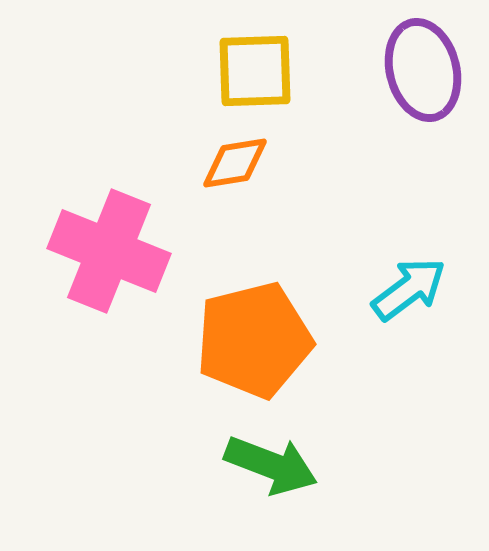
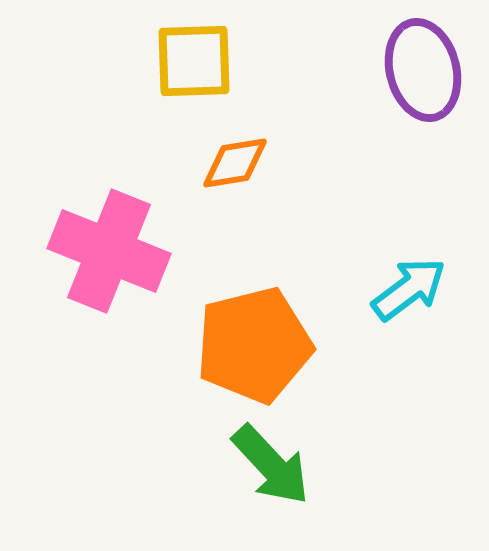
yellow square: moved 61 px left, 10 px up
orange pentagon: moved 5 px down
green arrow: rotated 26 degrees clockwise
